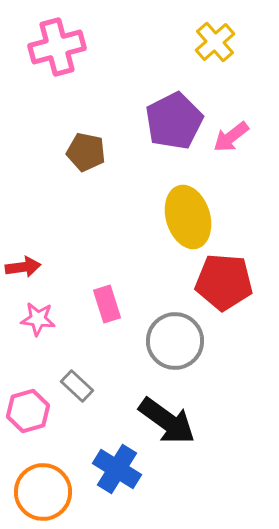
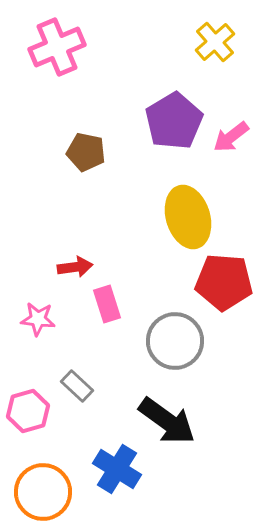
pink cross: rotated 8 degrees counterclockwise
purple pentagon: rotated 4 degrees counterclockwise
red arrow: moved 52 px right
